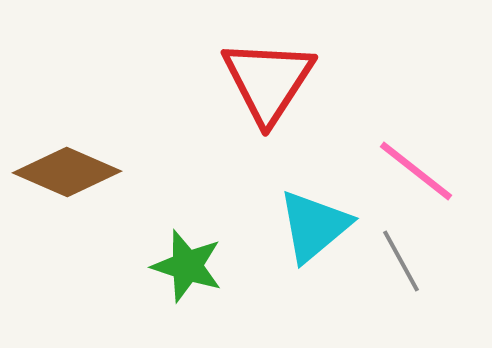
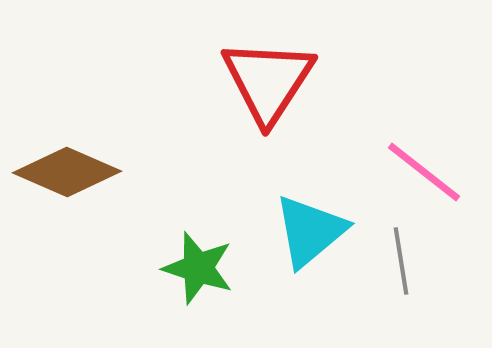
pink line: moved 8 px right, 1 px down
cyan triangle: moved 4 px left, 5 px down
gray line: rotated 20 degrees clockwise
green star: moved 11 px right, 2 px down
